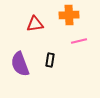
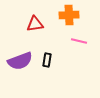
pink line: rotated 28 degrees clockwise
black rectangle: moved 3 px left
purple semicircle: moved 3 px up; rotated 90 degrees counterclockwise
